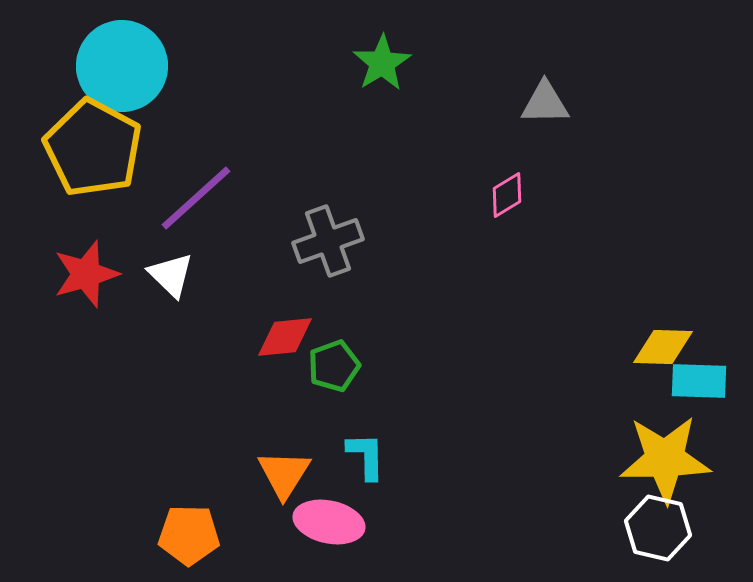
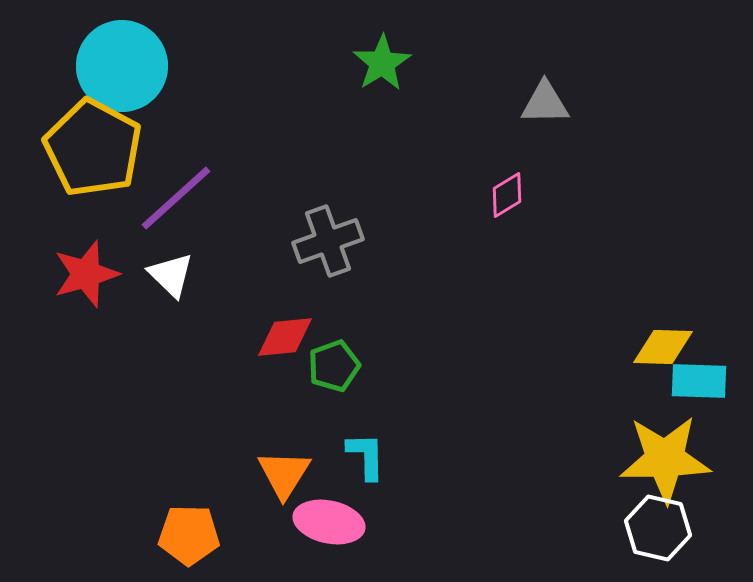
purple line: moved 20 px left
